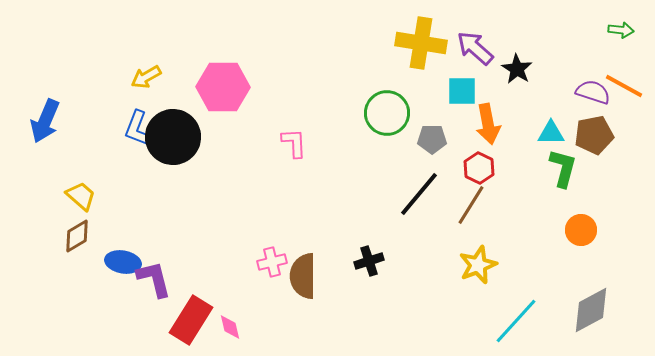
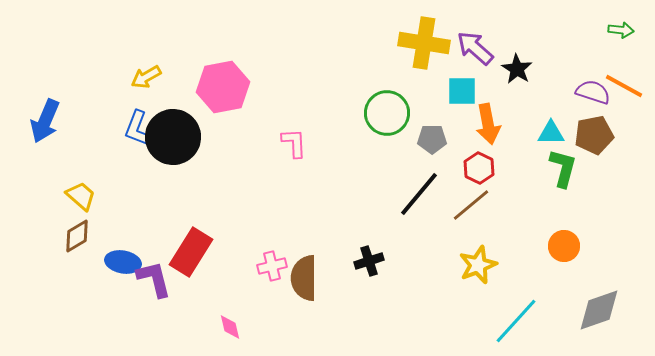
yellow cross: moved 3 px right
pink hexagon: rotated 12 degrees counterclockwise
brown line: rotated 18 degrees clockwise
orange circle: moved 17 px left, 16 px down
pink cross: moved 4 px down
brown semicircle: moved 1 px right, 2 px down
gray diamond: moved 8 px right; rotated 9 degrees clockwise
red rectangle: moved 68 px up
